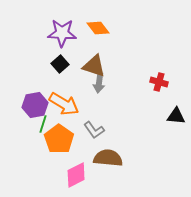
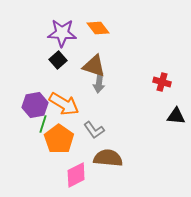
black square: moved 2 px left, 4 px up
red cross: moved 3 px right
